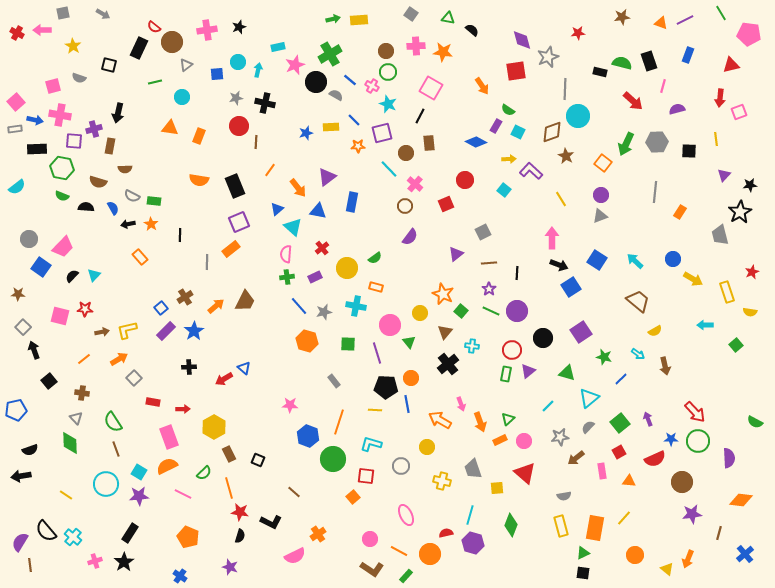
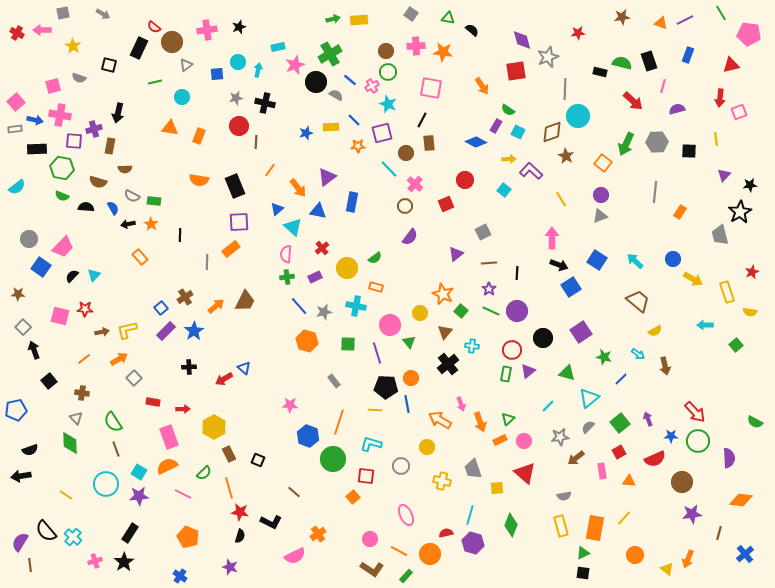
pink cross at (372, 86): rotated 32 degrees clockwise
pink square at (431, 88): rotated 20 degrees counterclockwise
black line at (420, 116): moved 2 px right, 4 px down
purple square at (239, 222): rotated 20 degrees clockwise
blue star at (671, 439): moved 3 px up
